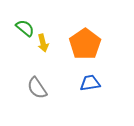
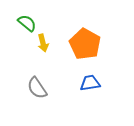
green semicircle: moved 2 px right, 5 px up
orange pentagon: rotated 8 degrees counterclockwise
